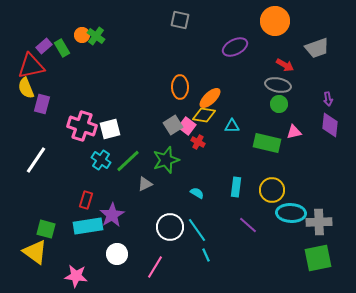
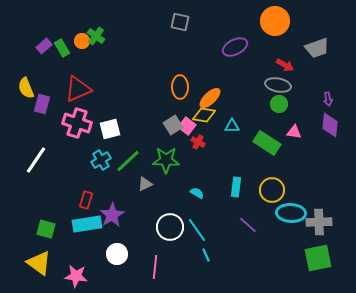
gray square at (180, 20): moved 2 px down
orange circle at (82, 35): moved 6 px down
red triangle at (31, 66): moved 47 px right, 23 px down; rotated 12 degrees counterclockwise
pink cross at (82, 126): moved 5 px left, 3 px up
pink triangle at (294, 132): rotated 21 degrees clockwise
green rectangle at (267, 143): rotated 20 degrees clockwise
cyan cross at (101, 160): rotated 24 degrees clockwise
green star at (166, 160): rotated 20 degrees clockwise
cyan rectangle at (88, 226): moved 1 px left, 2 px up
yellow triangle at (35, 252): moved 4 px right, 11 px down
pink line at (155, 267): rotated 25 degrees counterclockwise
